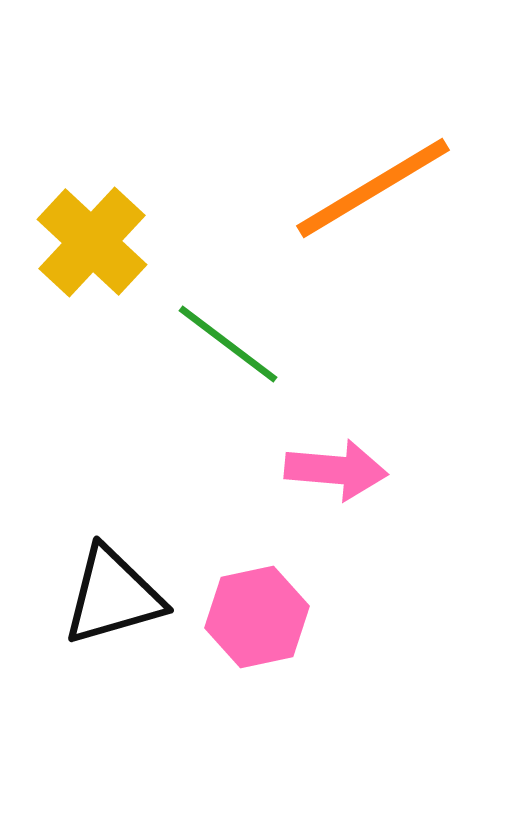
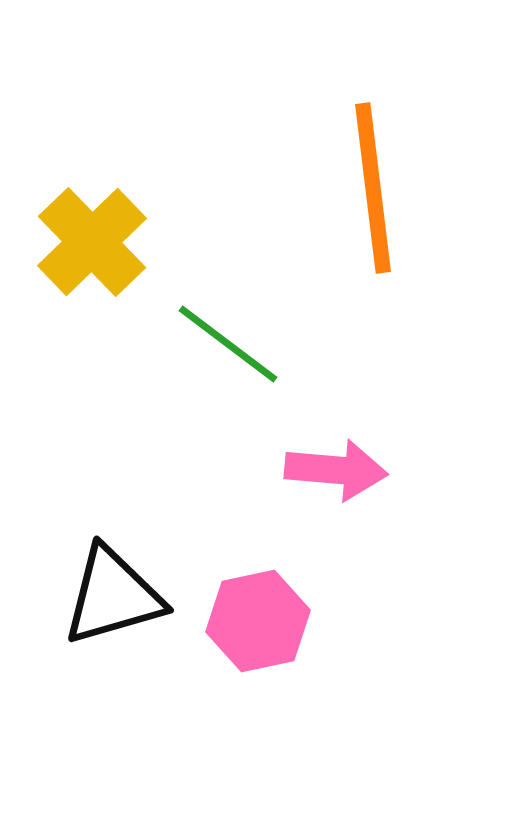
orange line: rotated 66 degrees counterclockwise
yellow cross: rotated 3 degrees clockwise
pink hexagon: moved 1 px right, 4 px down
